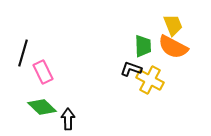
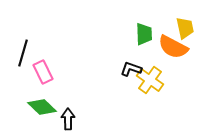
yellow trapezoid: moved 12 px right, 3 px down; rotated 10 degrees clockwise
green trapezoid: moved 1 px right, 12 px up
yellow cross: rotated 8 degrees clockwise
